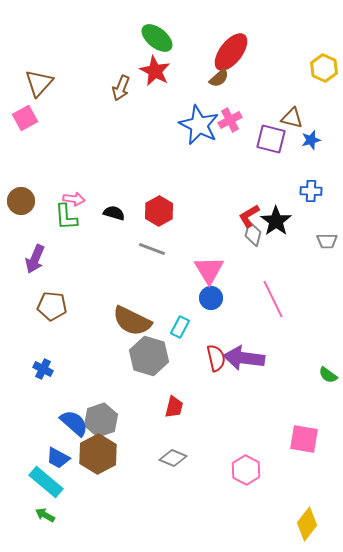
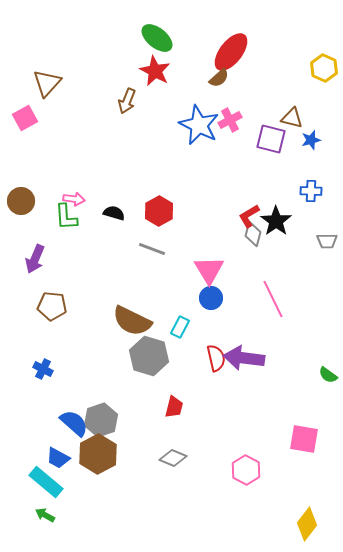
brown triangle at (39, 83): moved 8 px right
brown arrow at (121, 88): moved 6 px right, 13 px down
